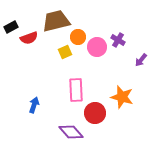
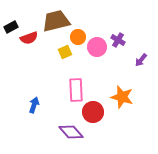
red circle: moved 2 px left, 1 px up
